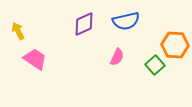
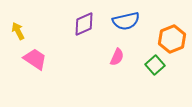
orange hexagon: moved 3 px left, 6 px up; rotated 24 degrees counterclockwise
